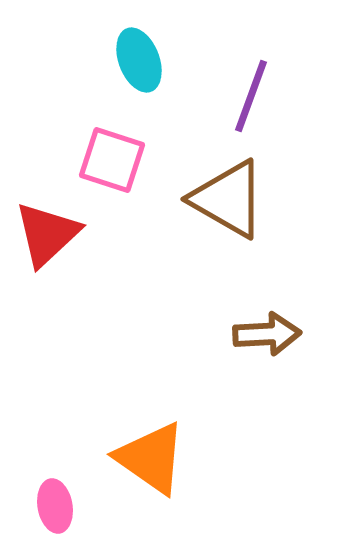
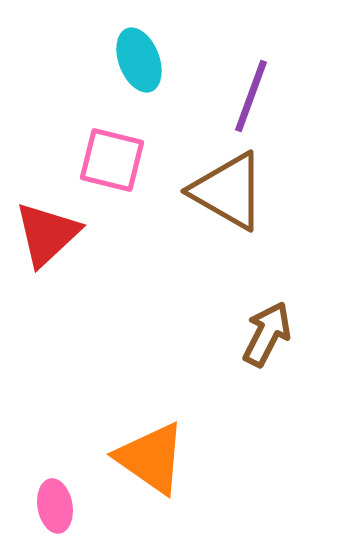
pink square: rotated 4 degrees counterclockwise
brown triangle: moved 8 px up
brown arrow: rotated 60 degrees counterclockwise
